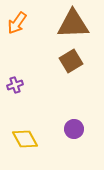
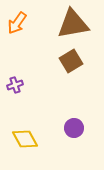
brown triangle: rotated 8 degrees counterclockwise
purple circle: moved 1 px up
